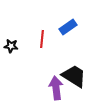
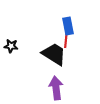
blue rectangle: moved 1 px up; rotated 66 degrees counterclockwise
red line: moved 24 px right
black trapezoid: moved 20 px left, 22 px up
